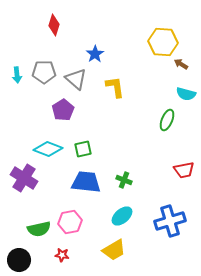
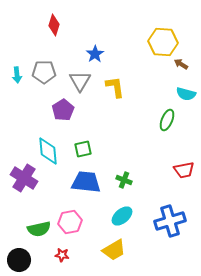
gray triangle: moved 4 px right, 2 px down; rotated 20 degrees clockwise
cyan diamond: moved 2 px down; rotated 64 degrees clockwise
